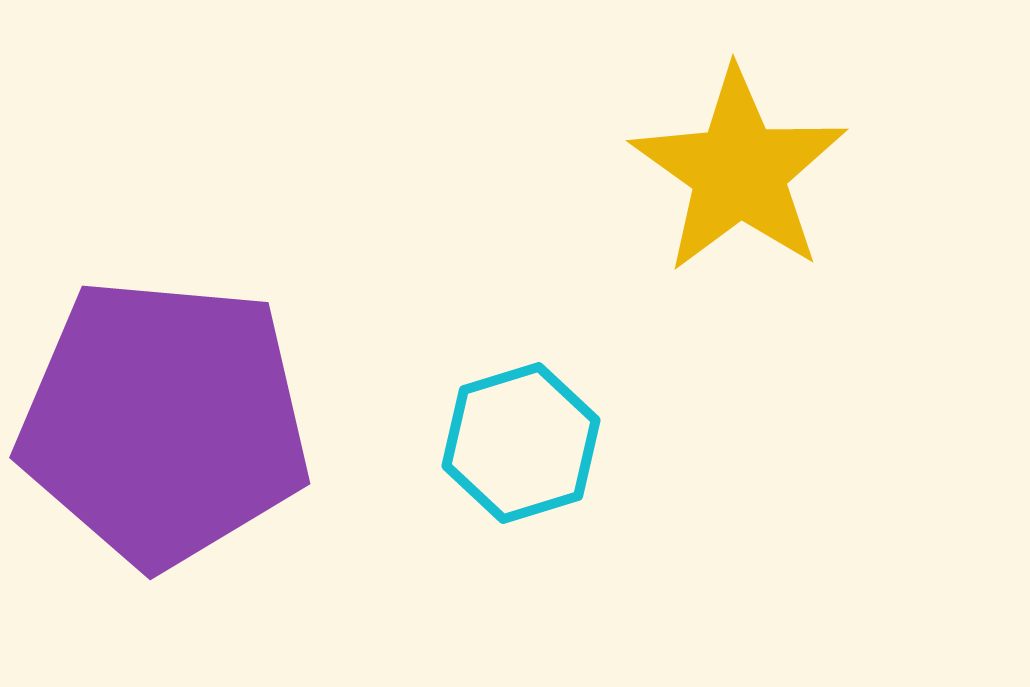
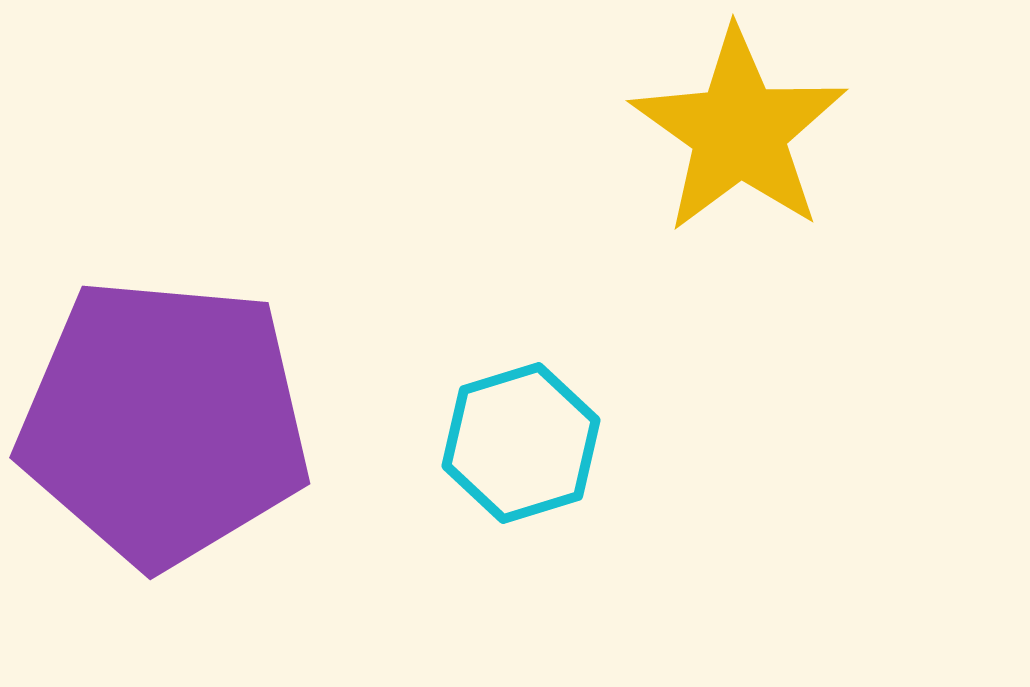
yellow star: moved 40 px up
